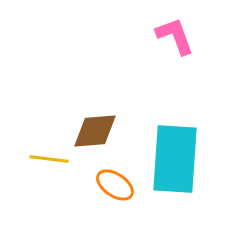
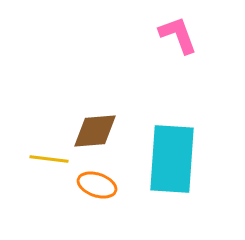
pink L-shape: moved 3 px right, 1 px up
cyan rectangle: moved 3 px left
orange ellipse: moved 18 px left; rotated 15 degrees counterclockwise
